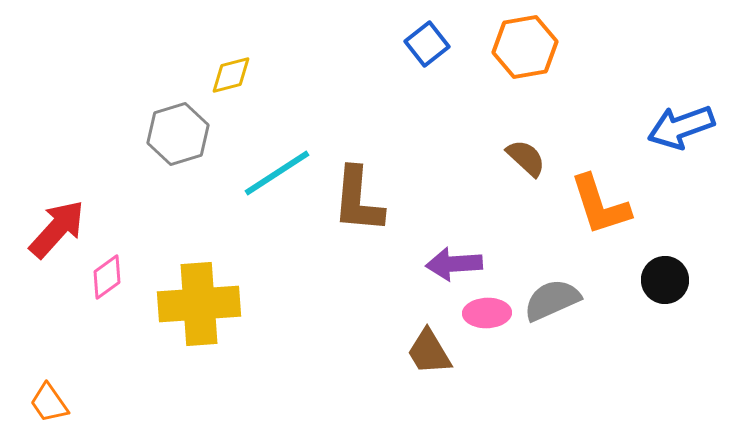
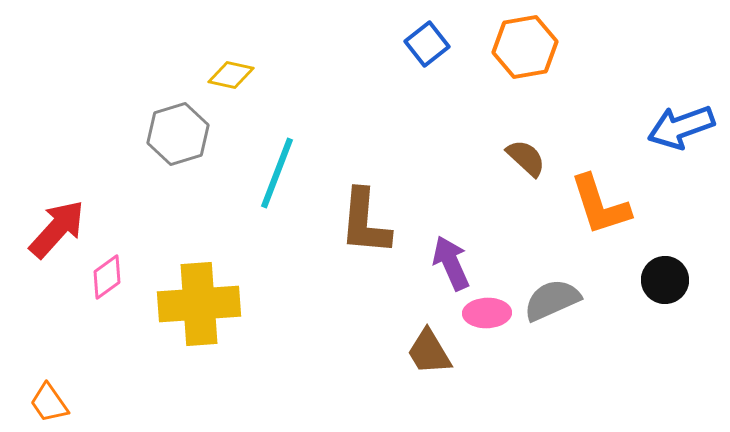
yellow diamond: rotated 27 degrees clockwise
cyan line: rotated 36 degrees counterclockwise
brown L-shape: moved 7 px right, 22 px down
purple arrow: moved 3 px left, 1 px up; rotated 70 degrees clockwise
